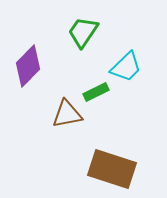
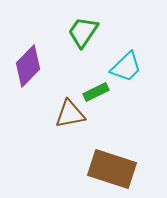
brown triangle: moved 3 px right
